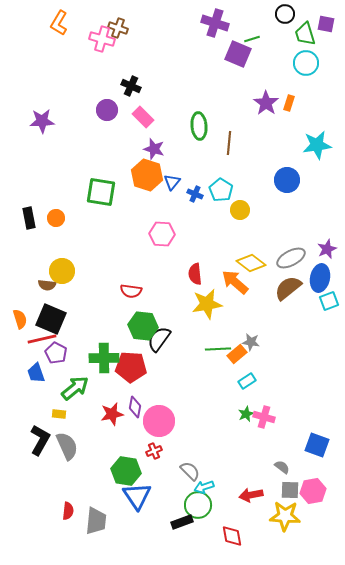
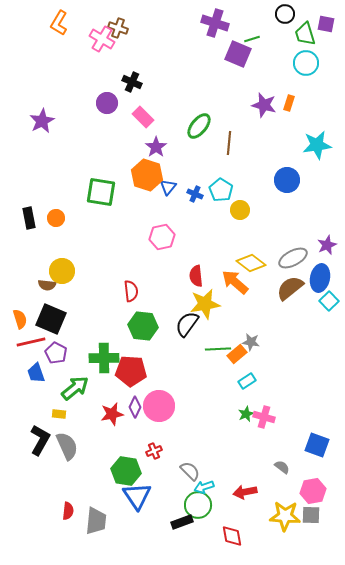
pink cross at (102, 39): rotated 15 degrees clockwise
black cross at (131, 86): moved 1 px right, 4 px up
purple star at (266, 103): moved 2 px left, 2 px down; rotated 20 degrees counterclockwise
purple circle at (107, 110): moved 7 px up
purple star at (42, 121): rotated 25 degrees counterclockwise
green ellipse at (199, 126): rotated 44 degrees clockwise
purple star at (154, 149): moved 2 px right, 2 px up; rotated 20 degrees clockwise
blue triangle at (172, 182): moved 4 px left, 5 px down
pink hexagon at (162, 234): moved 3 px down; rotated 15 degrees counterclockwise
purple star at (327, 249): moved 4 px up
gray ellipse at (291, 258): moved 2 px right
red semicircle at (195, 274): moved 1 px right, 2 px down
brown semicircle at (288, 288): moved 2 px right
red semicircle at (131, 291): rotated 105 degrees counterclockwise
cyan square at (329, 301): rotated 24 degrees counterclockwise
yellow star at (207, 304): moved 2 px left
red line at (42, 339): moved 11 px left, 3 px down
black semicircle at (159, 339): moved 28 px right, 15 px up
red pentagon at (131, 367): moved 4 px down
purple diamond at (135, 407): rotated 15 degrees clockwise
pink circle at (159, 421): moved 15 px up
gray square at (290, 490): moved 21 px right, 25 px down
red arrow at (251, 495): moved 6 px left, 3 px up
